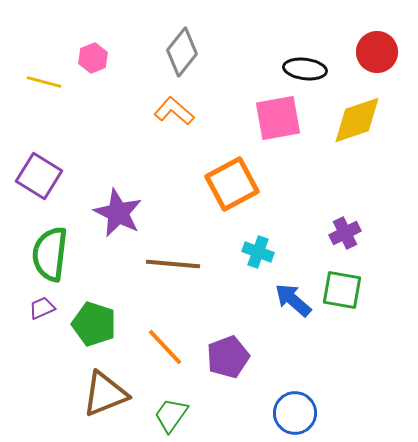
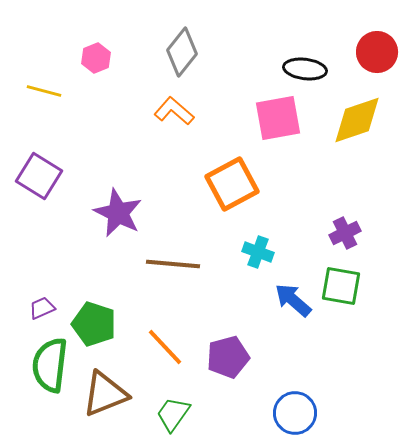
pink hexagon: moved 3 px right
yellow line: moved 9 px down
green semicircle: moved 111 px down
green square: moved 1 px left, 4 px up
purple pentagon: rotated 6 degrees clockwise
green trapezoid: moved 2 px right, 1 px up
